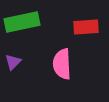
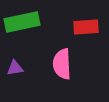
purple triangle: moved 2 px right, 6 px down; rotated 36 degrees clockwise
